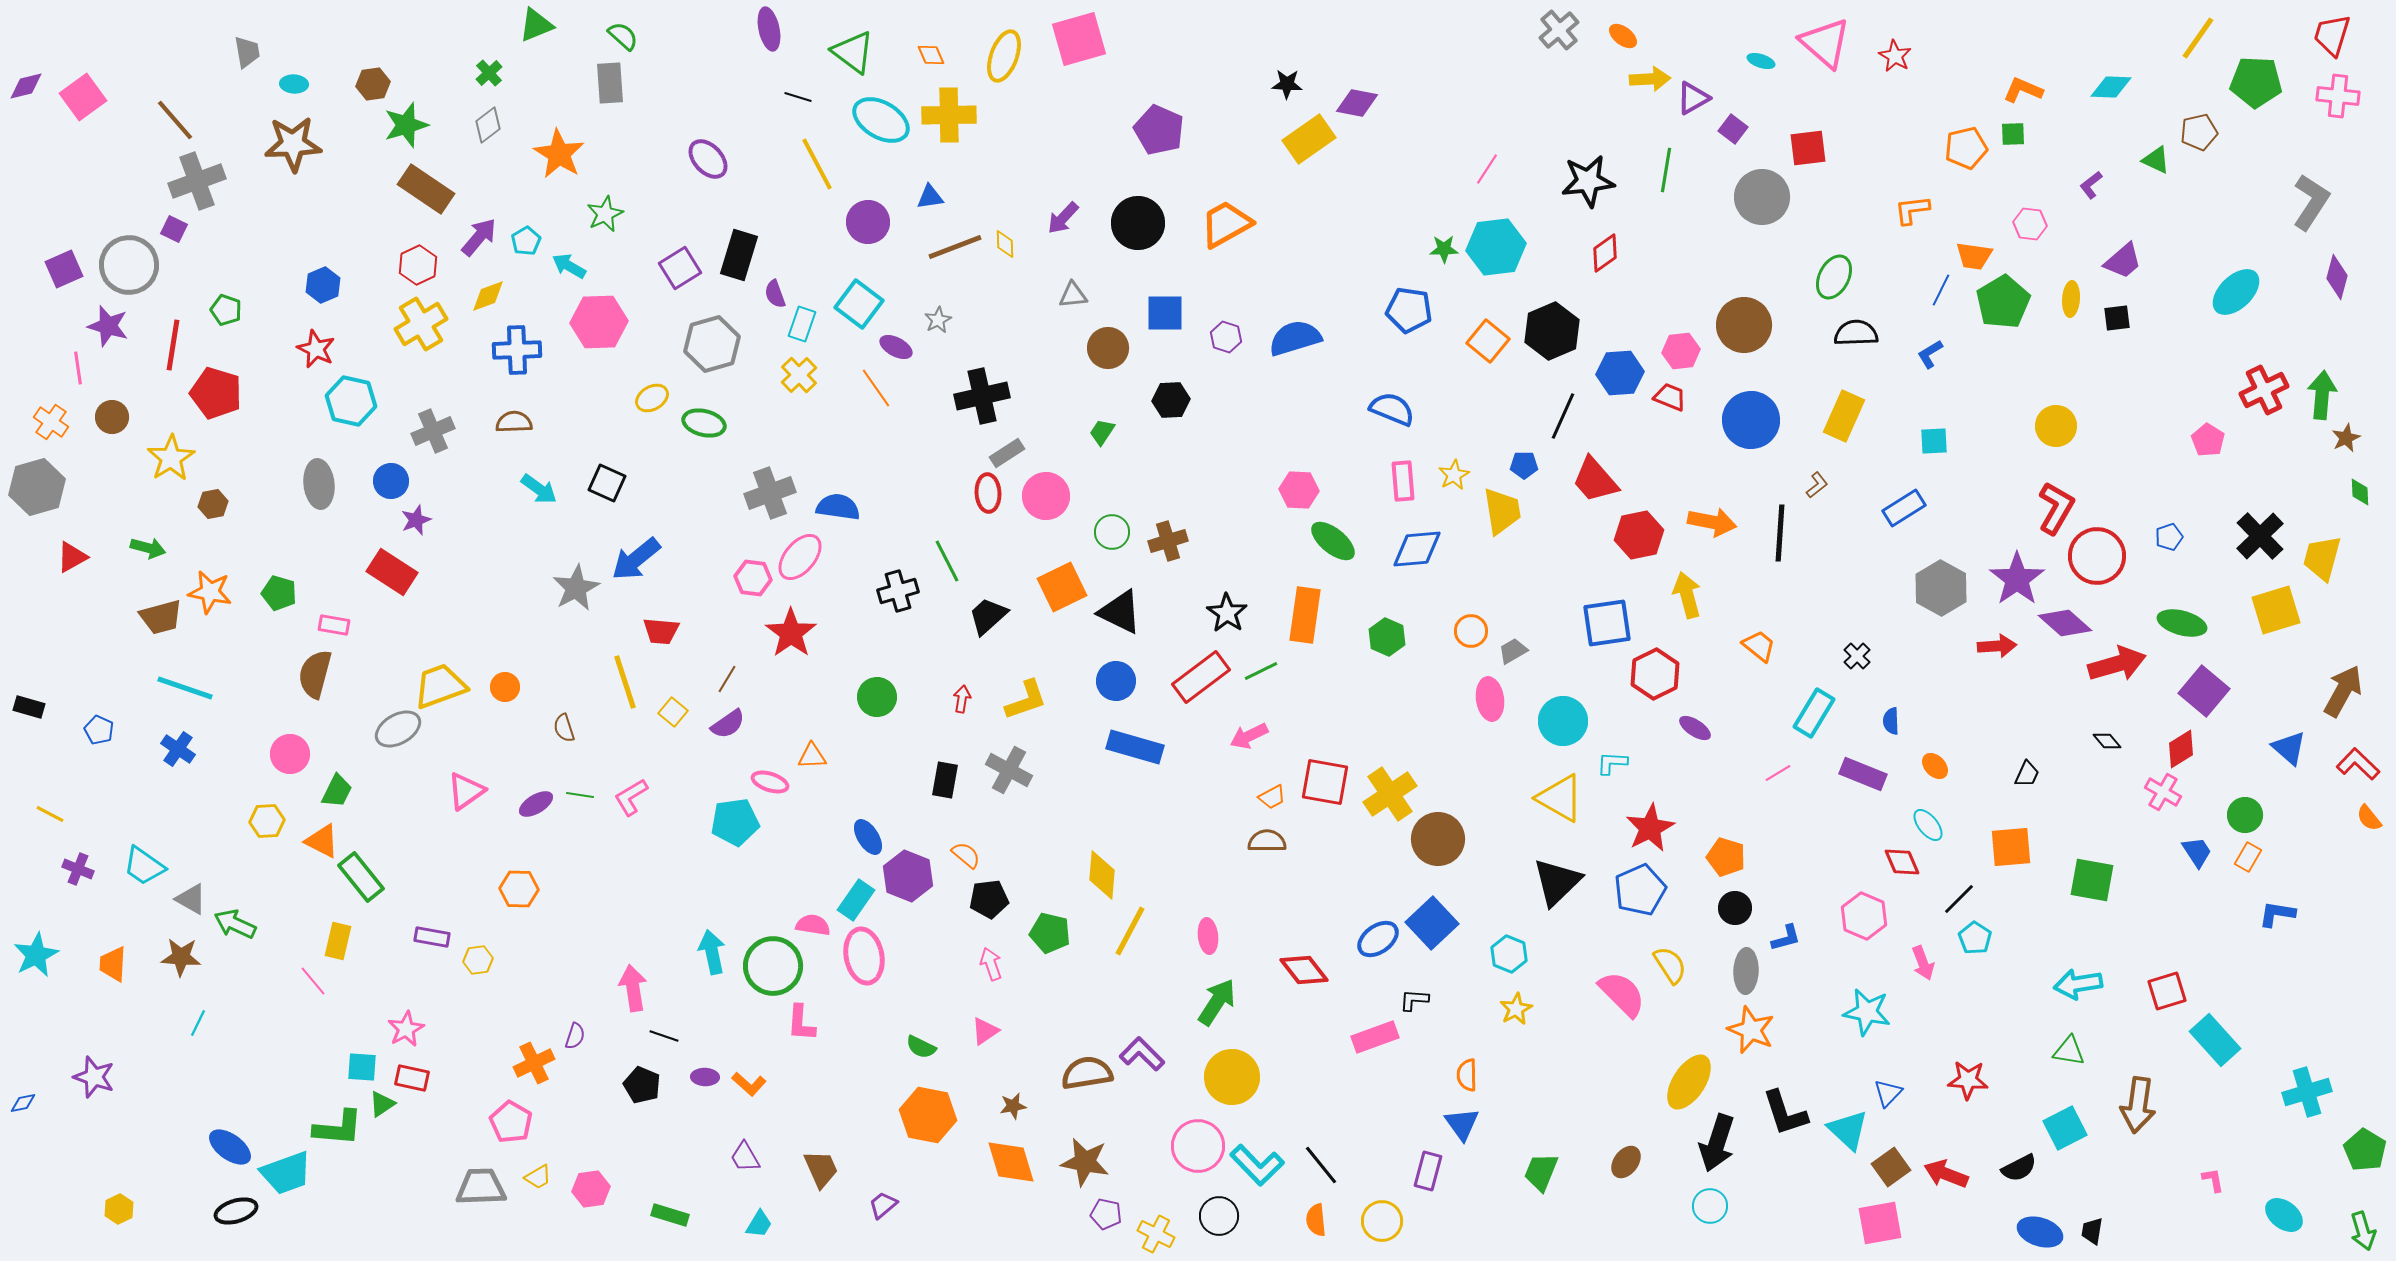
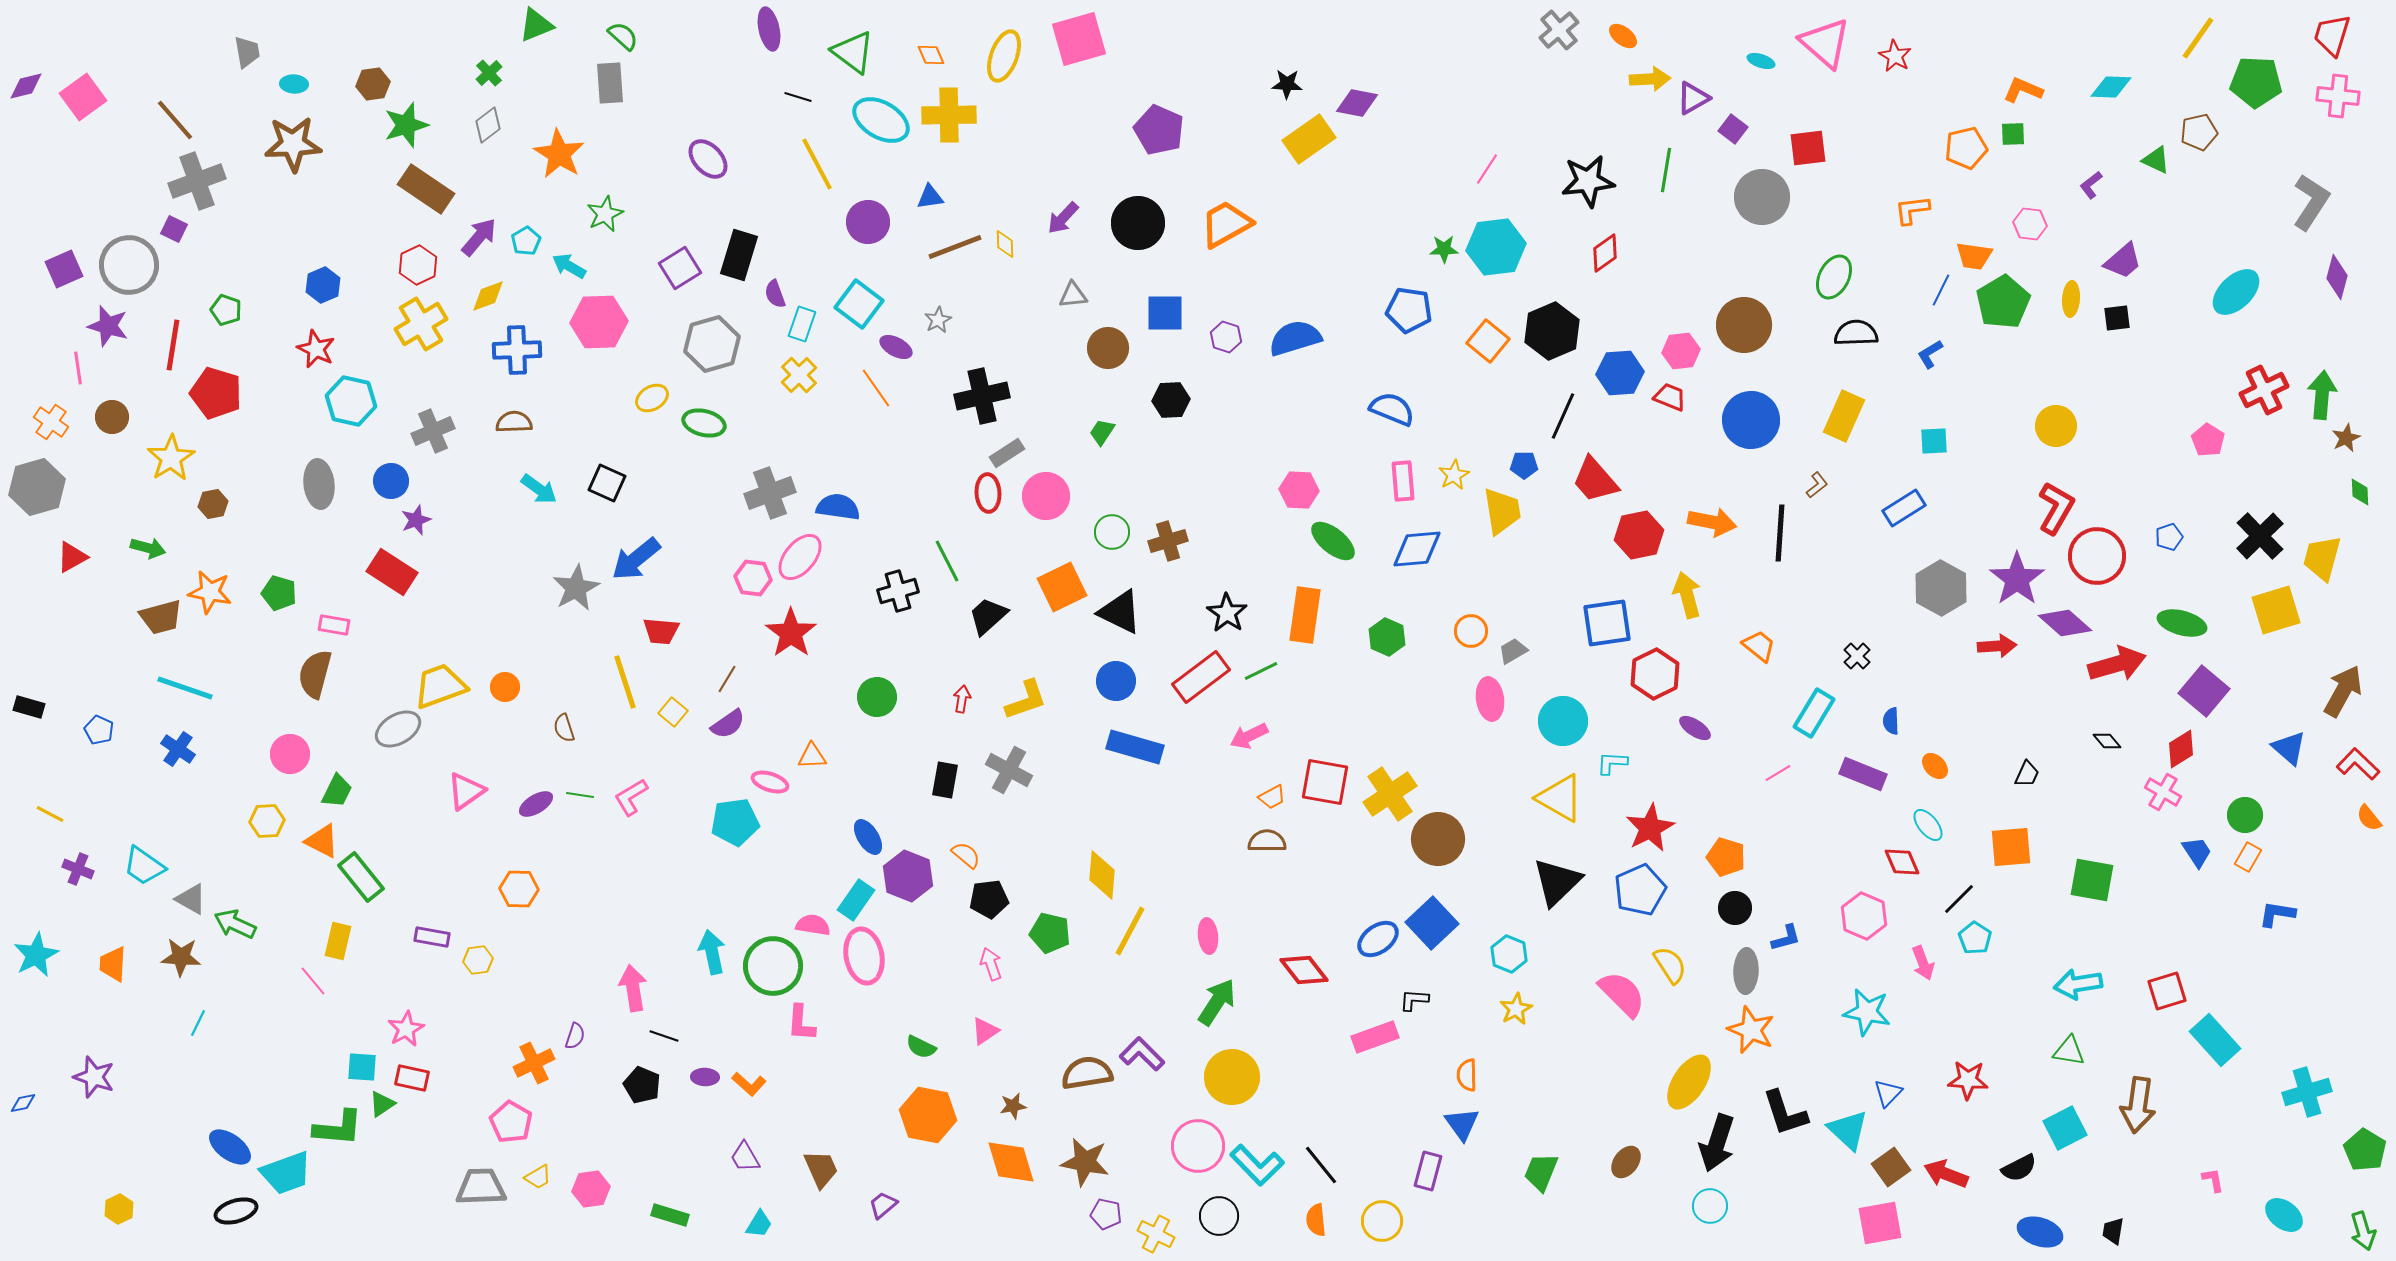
black trapezoid at (2092, 1231): moved 21 px right
